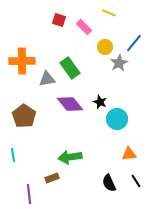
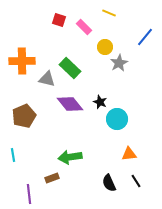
blue line: moved 11 px right, 6 px up
green rectangle: rotated 10 degrees counterclockwise
gray triangle: rotated 24 degrees clockwise
brown pentagon: rotated 15 degrees clockwise
